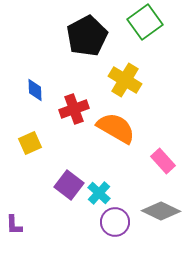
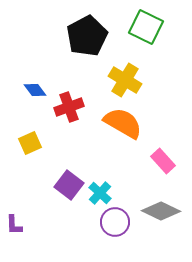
green square: moved 1 px right, 5 px down; rotated 28 degrees counterclockwise
blue diamond: rotated 35 degrees counterclockwise
red cross: moved 5 px left, 2 px up
orange semicircle: moved 7 px right, 5 px up
cyan cross: moved 1 px right
